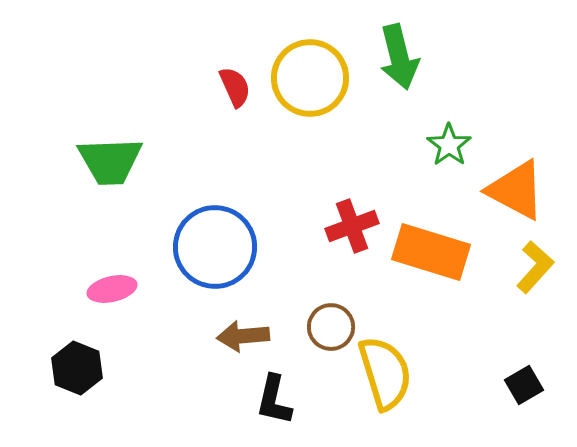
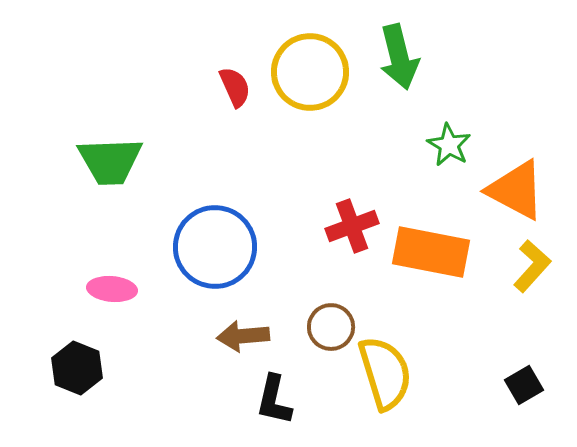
yellow circle: moved 6 px up
green star: rotated 6 degrees counterclockwise
orange rectangle: rotated 6 degrees counterclockwise
yellow L-shape: moved 3 px left, 1 px up
pink ellipse: rotated 18 degrees clockwise
